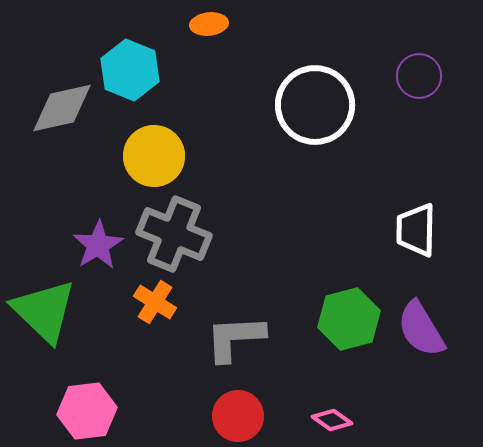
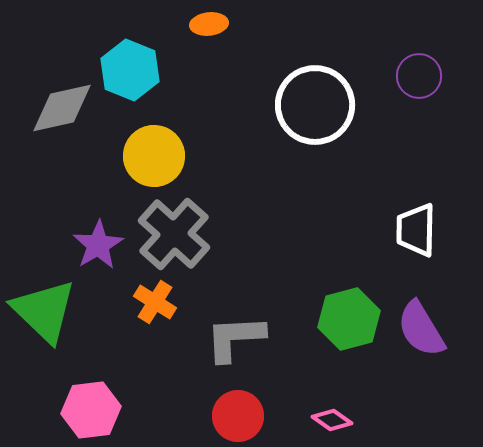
gray cross: rotated 20 degrees clockwise
pink hexagon: moved 4 px right, 1 px up
